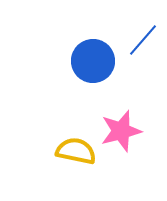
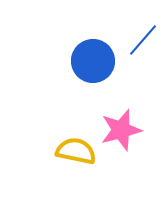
pink star: moved 1 px up
